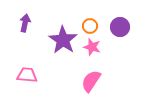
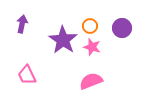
purple arrow: moved 3 px left, 1 px down
purple circle: moved 2 px right, 1 px down
pink trapezoid: rotated 120 degrees counterclockwise
pink semicircle: rotated 35 degrees clockwise
